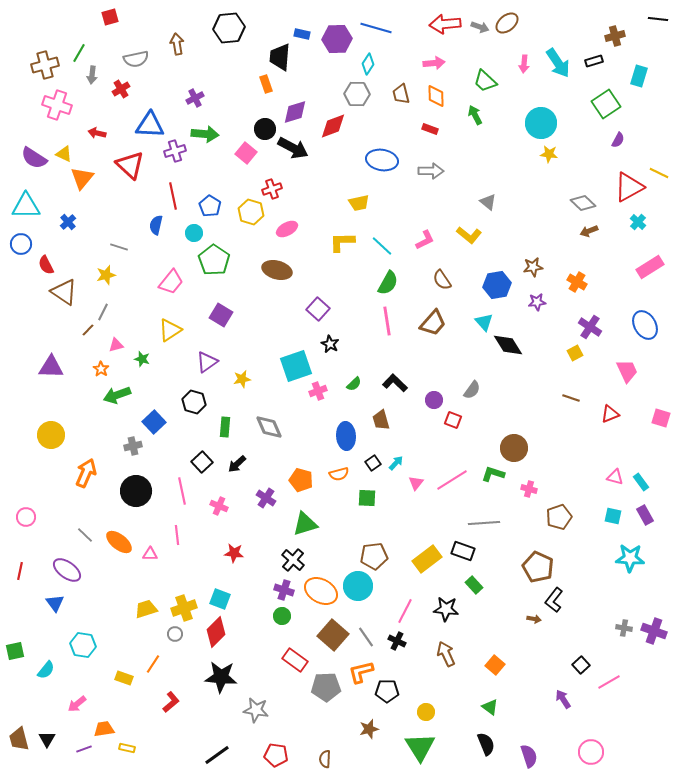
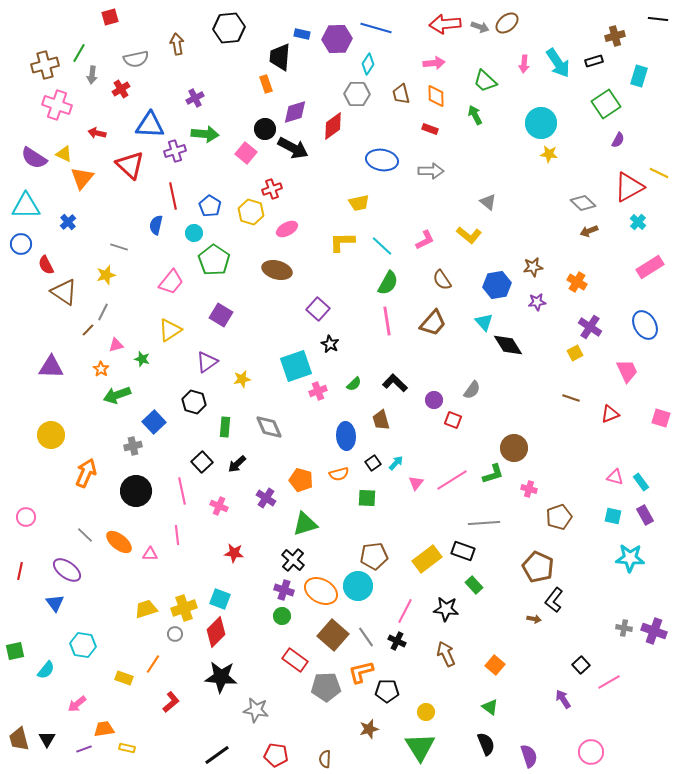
red diamond at (333, 126): rotated 16 degrees counterclockwise
green L-shape at (493, 474): rotated 145 degrees clockwise
